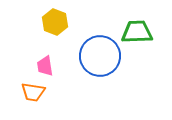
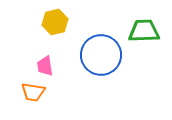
yellow hexagon: rotated 25 degrees clockwise
green trapezoid: moved 7 px right, 1 px up
blue circle: moved 1 px right, 1 px up
